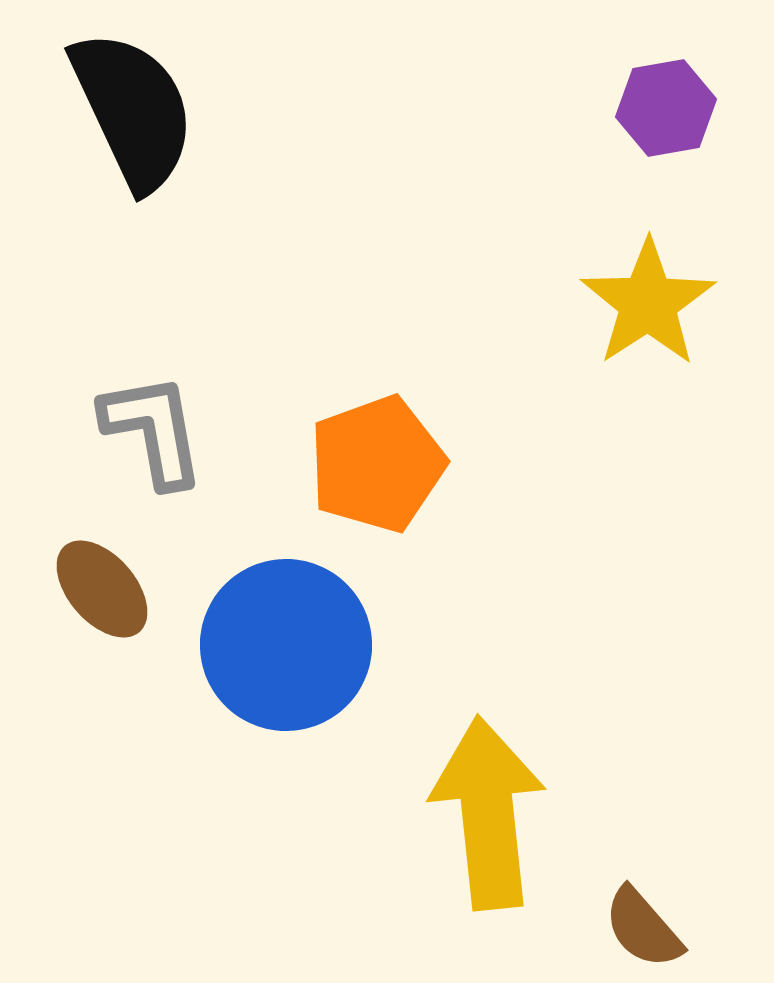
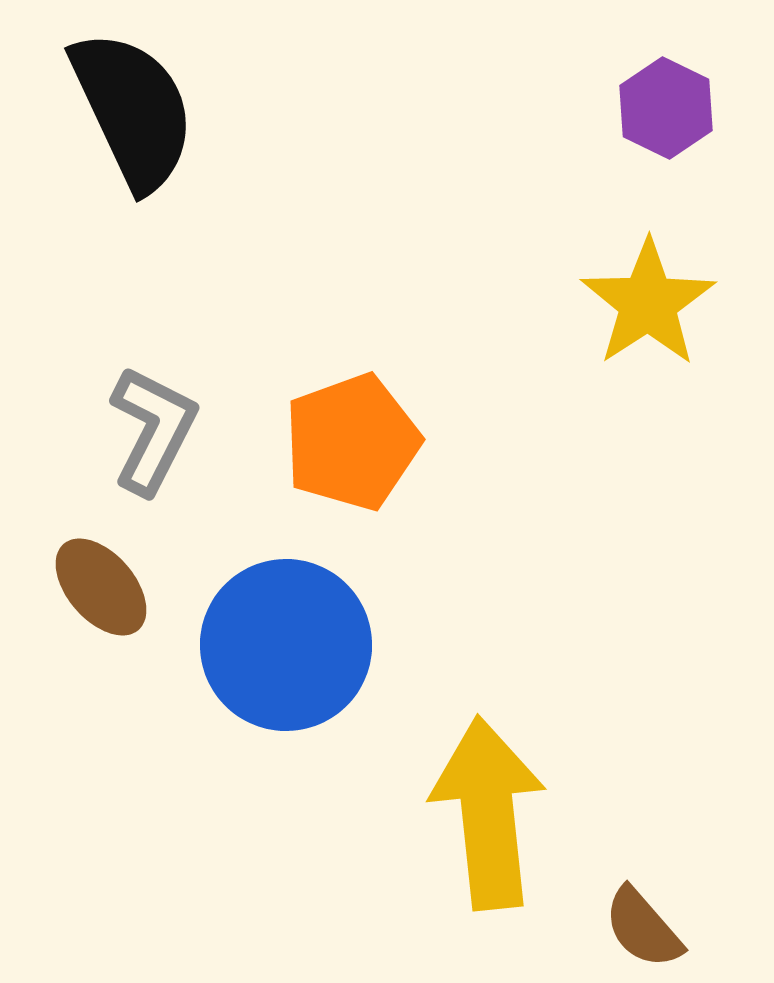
purple hexagon: rotated 24 degrees counterclockwise
gray L-shape: rotated 37 degrees clockwise
orange pentagon: moved 25 px left, 22 px up
brown ellipse: moved 1 px left, 2 px up
